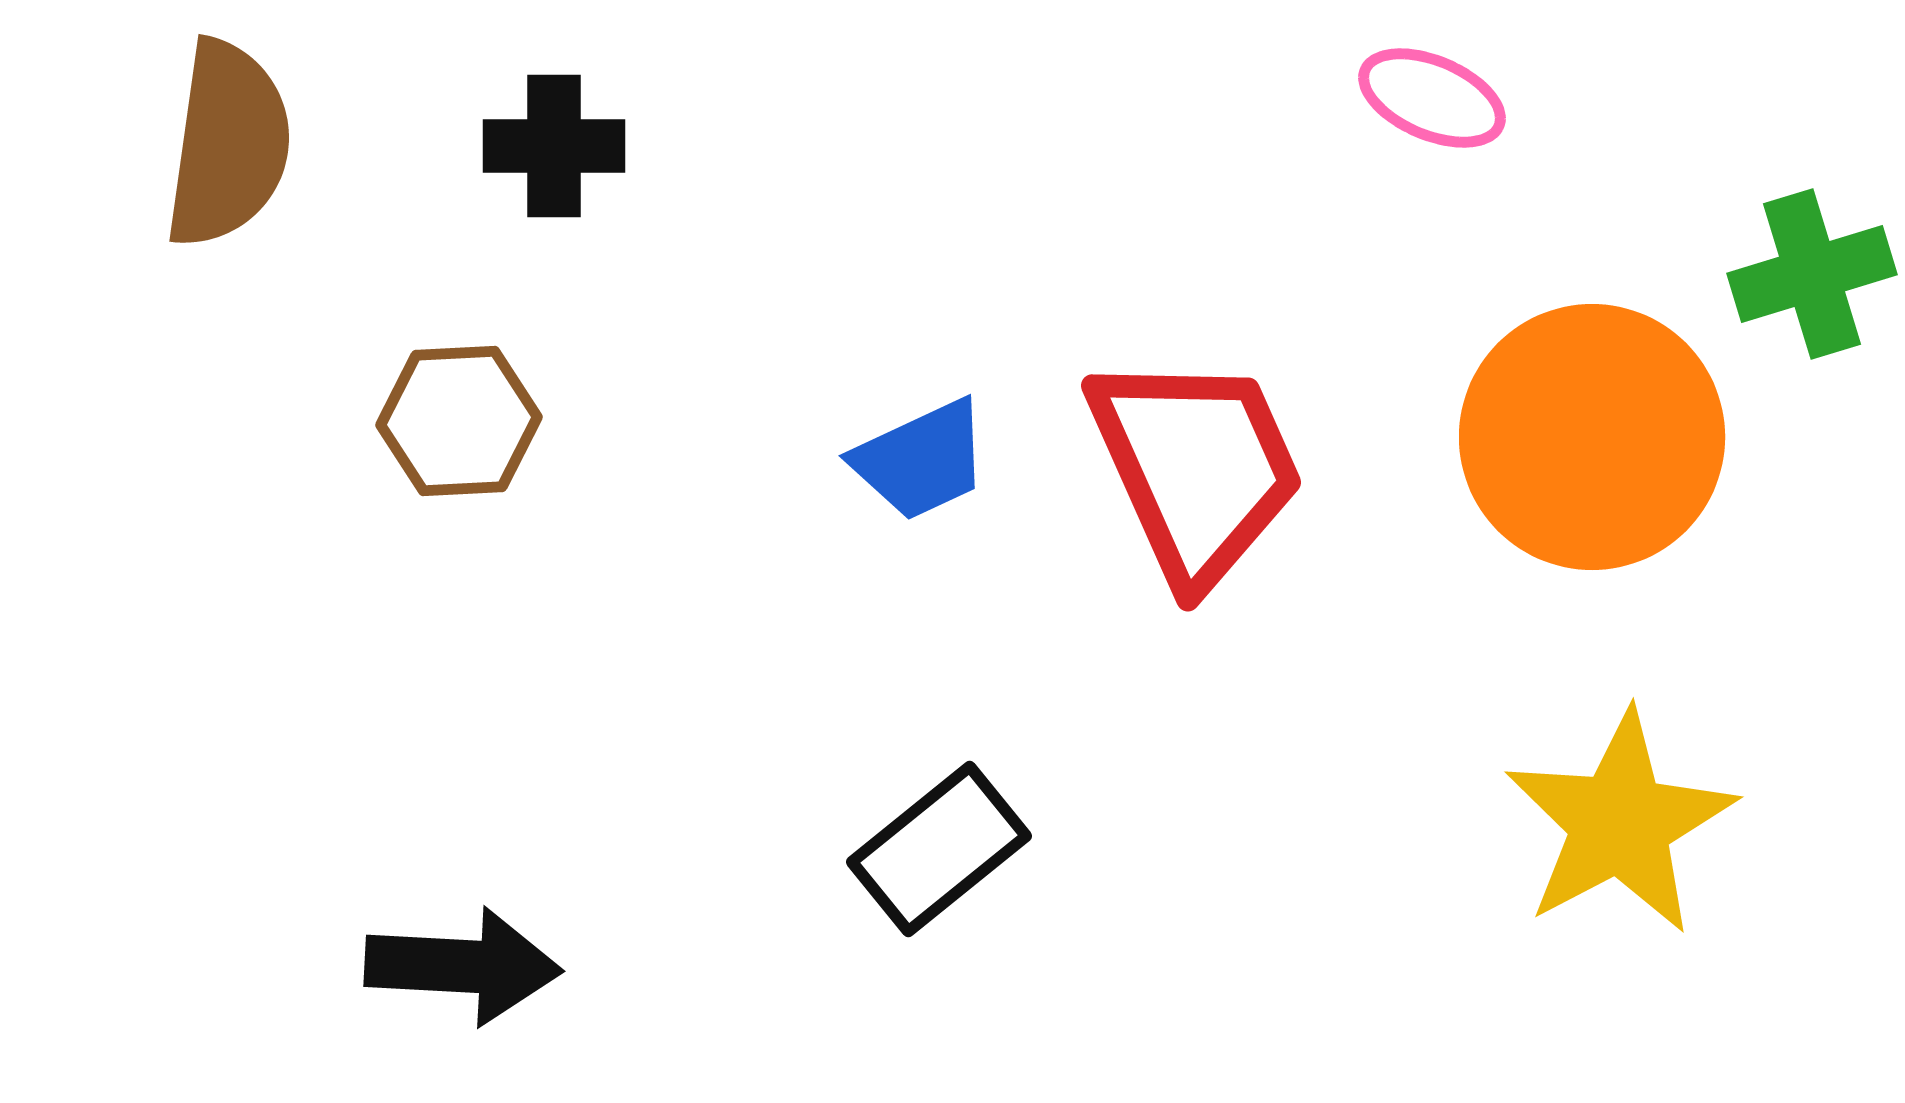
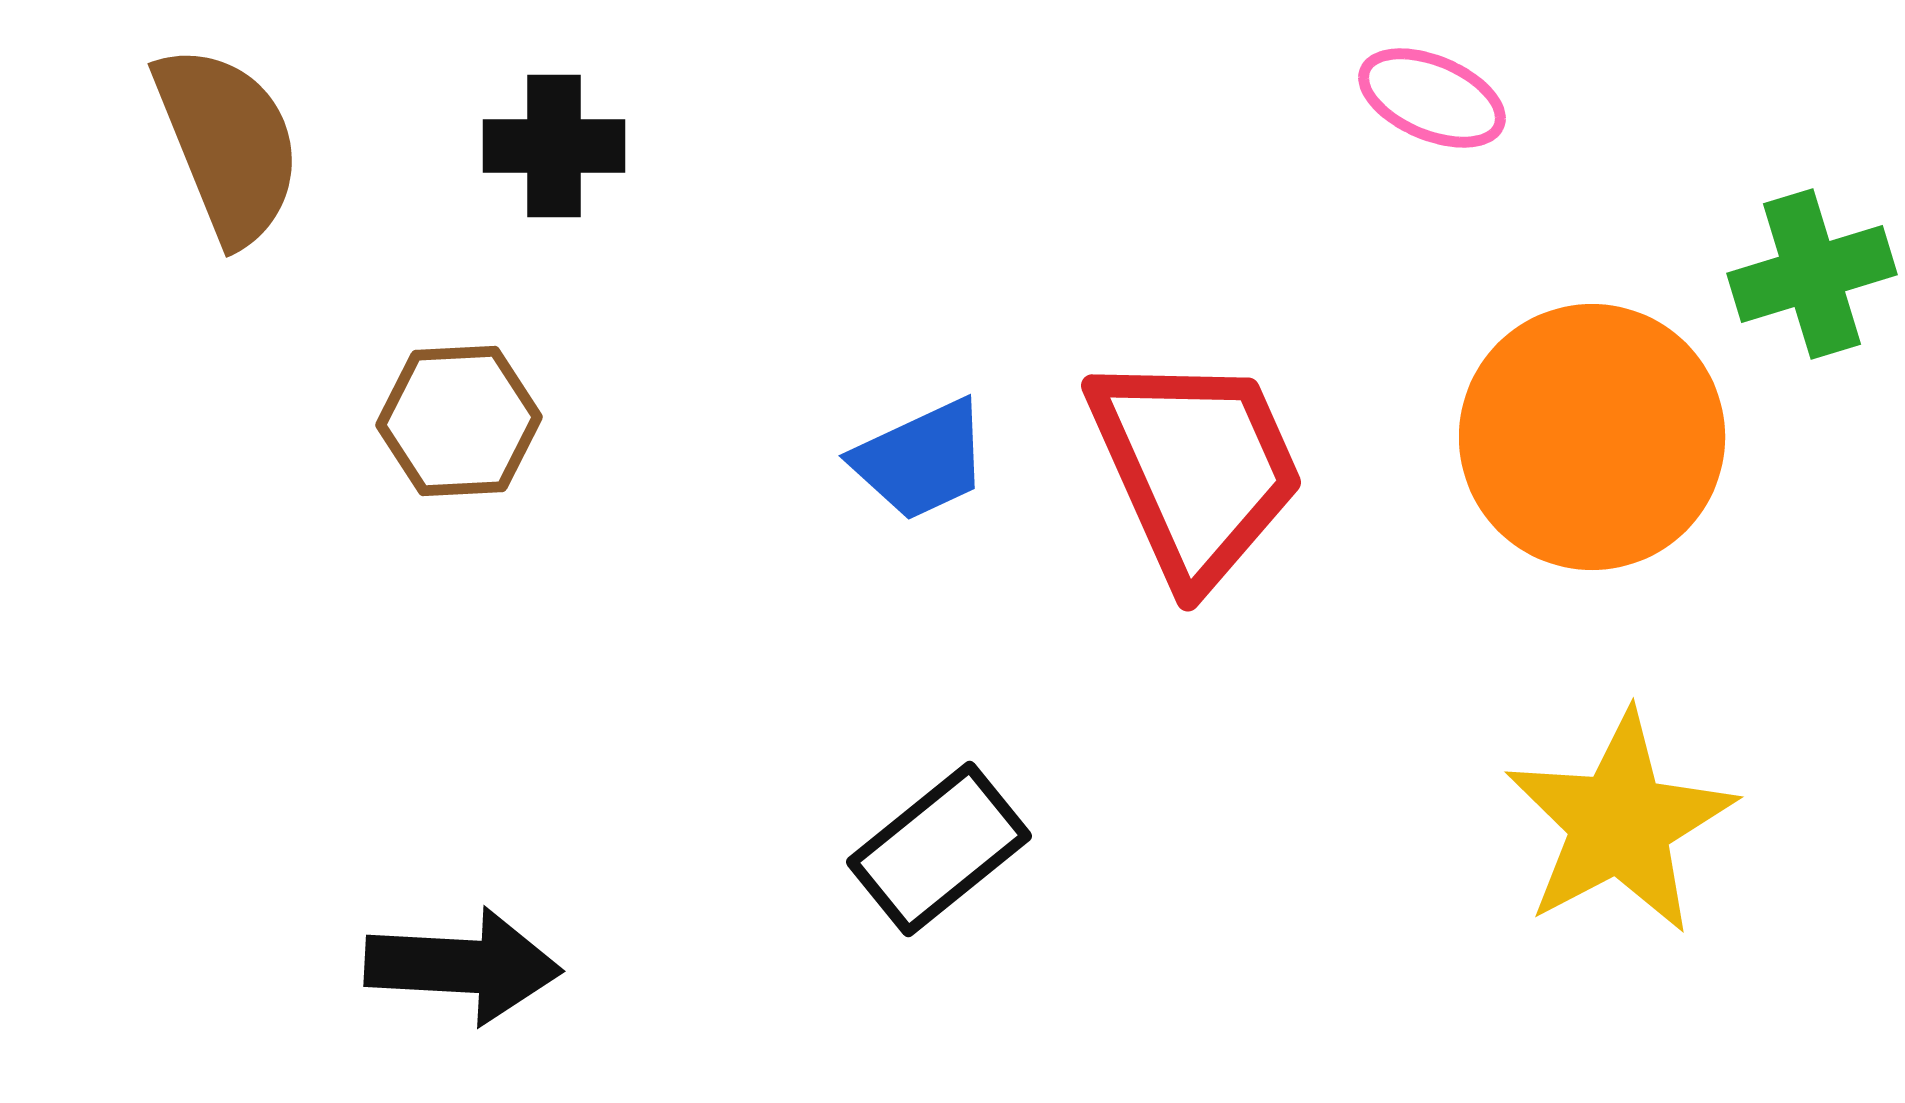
brown semicircle: rotated 30 degrees counterclockwise
